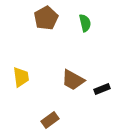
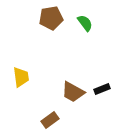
brown pentagon: moved 5 px right; rotated 20 degrees clockwise
green semicircle: rotated 24 degrees counterclockwise
brown trapezoid: moved 12 px down
